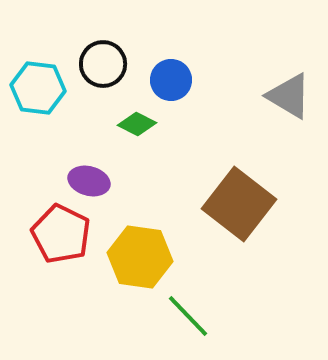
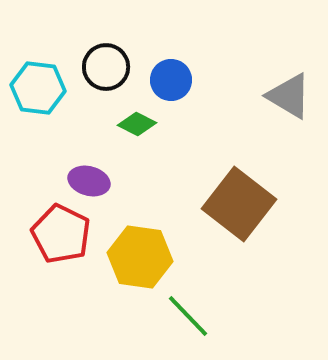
black circle: moved 3 px right, 3 px down
